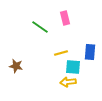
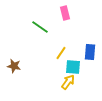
pink rectangle: moved 5 px up
yellow line: rotated 40 degrees counterclockwise
brown star: moved 2 px left
yellow arrow: rotated 133 degrees clockwise
